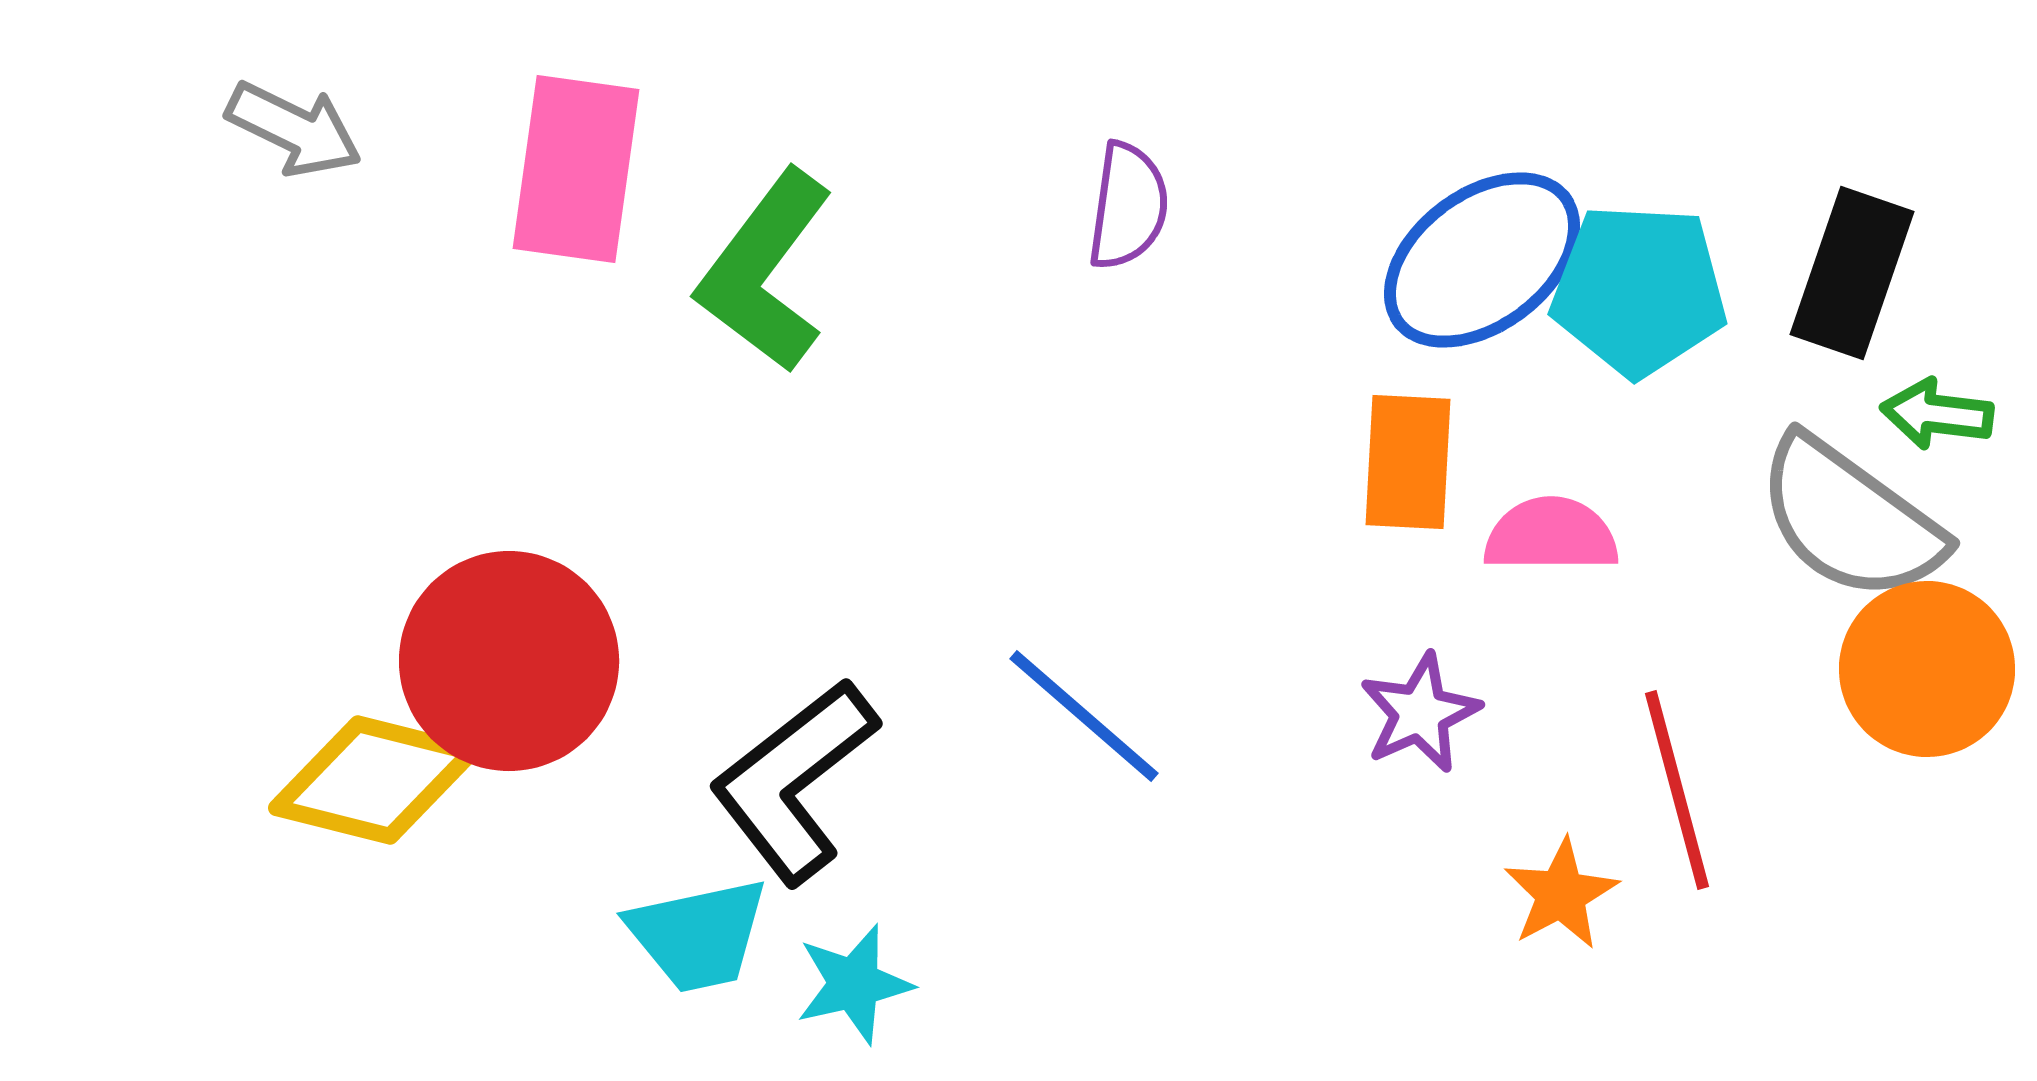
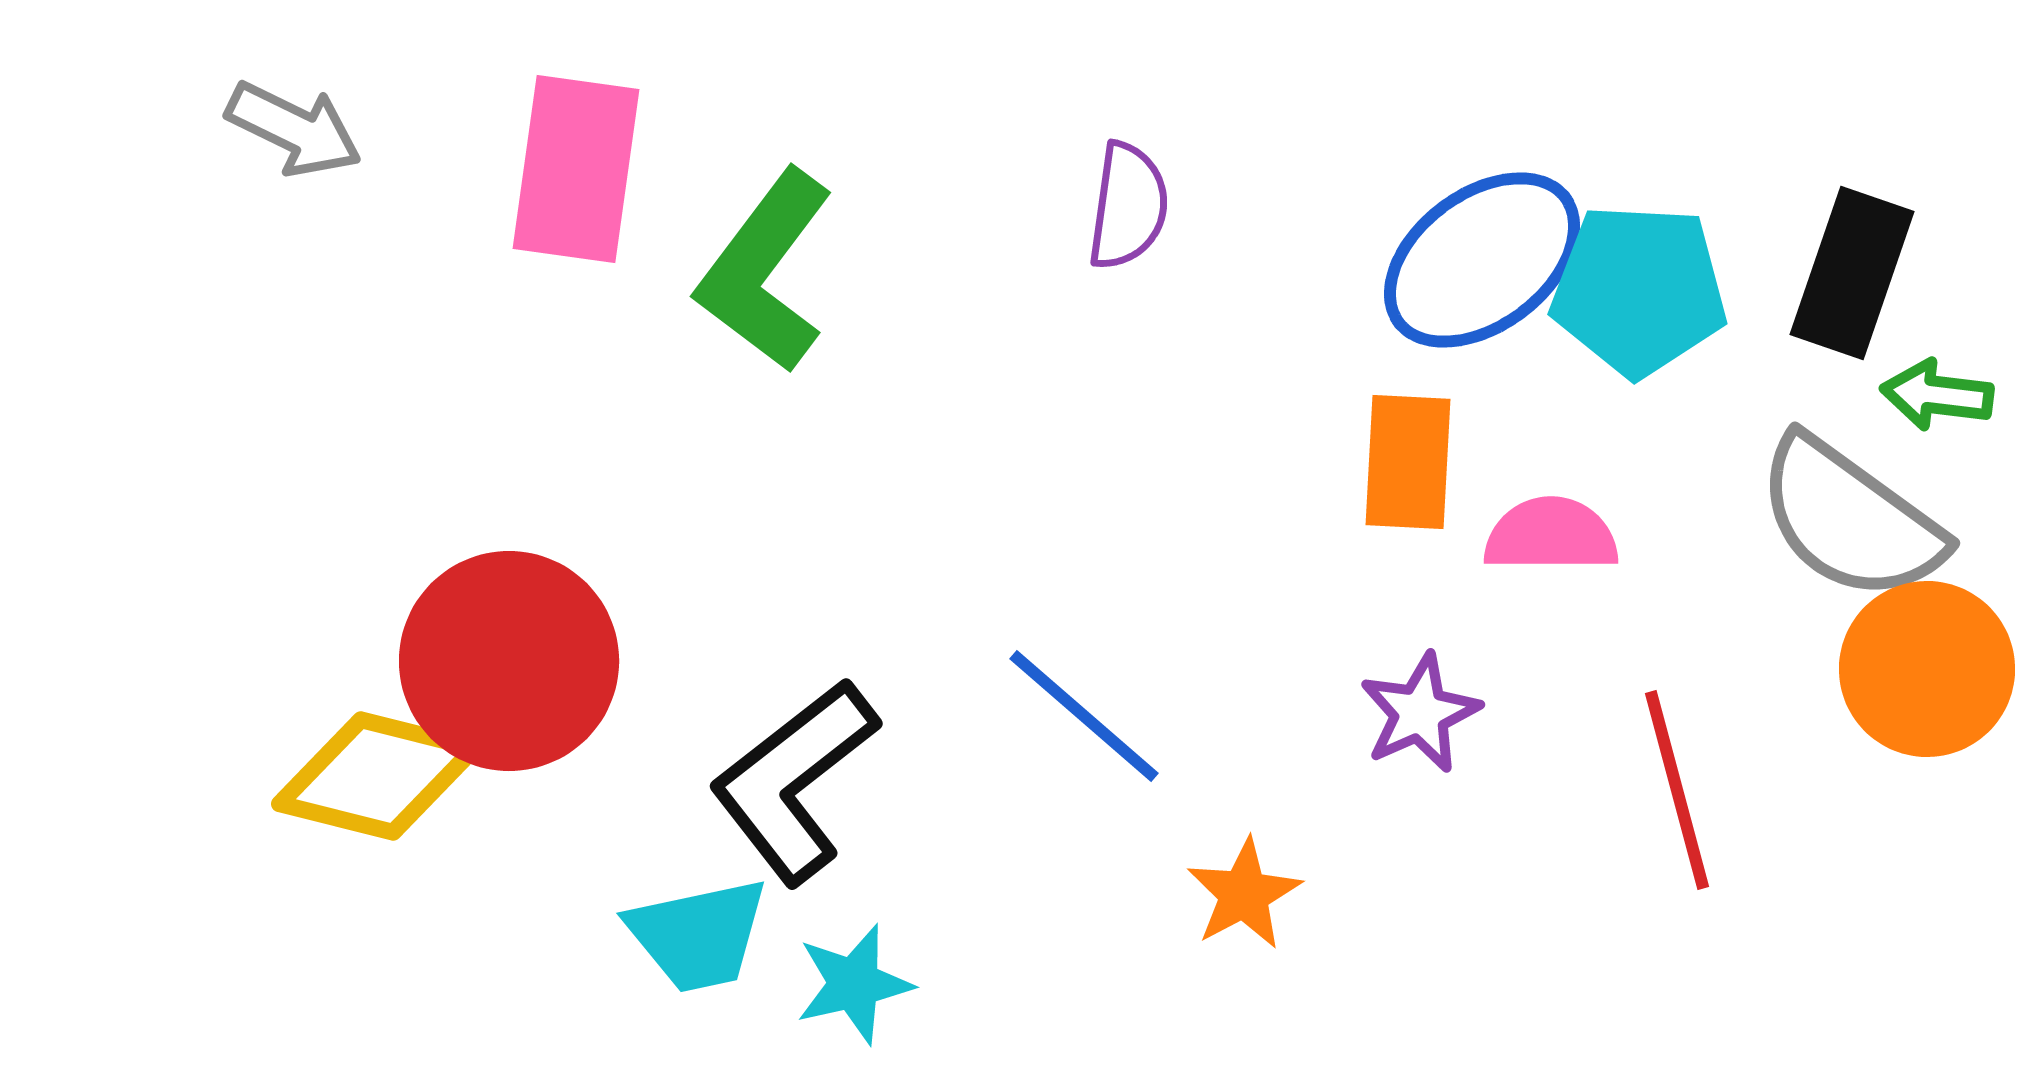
green arrow: moved 19 px up
yellow diamond: moved 3 px right, 4 px up
orange star: moved 317 px left
